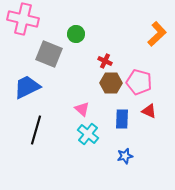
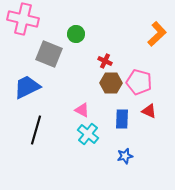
pink triangle: moved 1 px down; rotated 14 degrees counterclockwise
